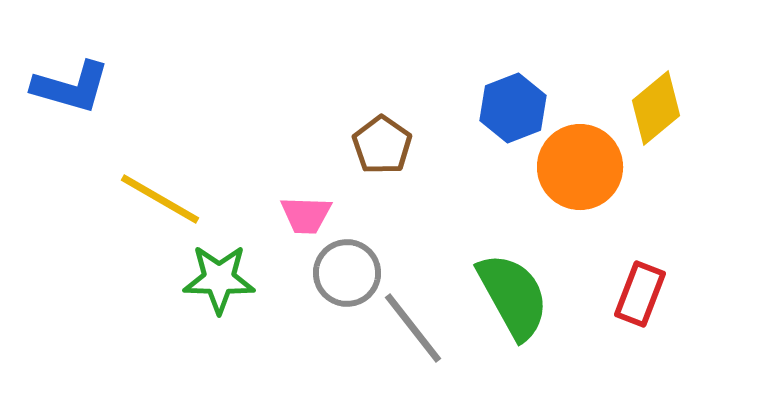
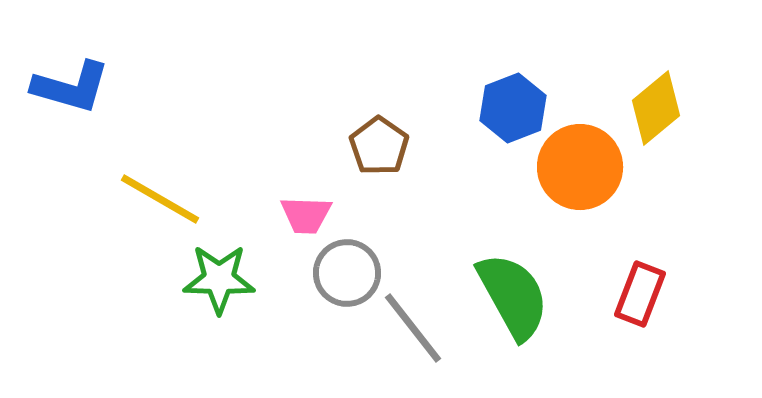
brown pentagon: moved 3 px left, 1 px down
